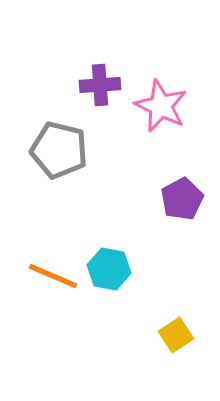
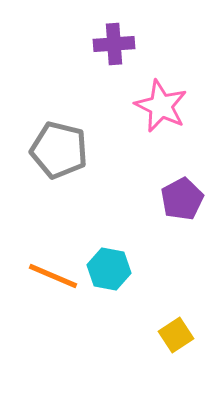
purple cross: moved 14 px right, 41 px up
